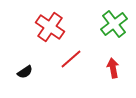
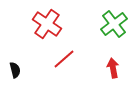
red cross: moved 3 px left, 3 px up
red line: moved 7 px left
black semicircle: moved 10 px left, 2 px up; rotated 70 degrees counterclockwise
